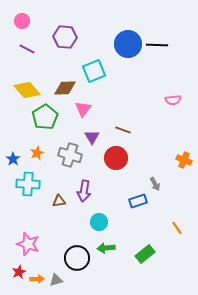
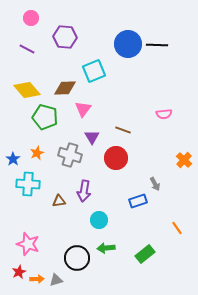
pink circle: moved 9 px right, 3 px up
pink semicircle: moved 9 px left, 14 px down
green pentagon: rotated 25 degrees counterclockwise
orange cross: rotated 21 degrees clockwise
cyan circle: moved 2 px up
